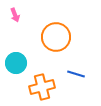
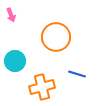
pink arrow: moved 4 px left
cyan circle: moved 1 px left, 2 px up
blue line: moved 1 px right
